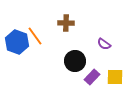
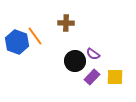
purple semicircle: moved 11 px left, 10 px down
